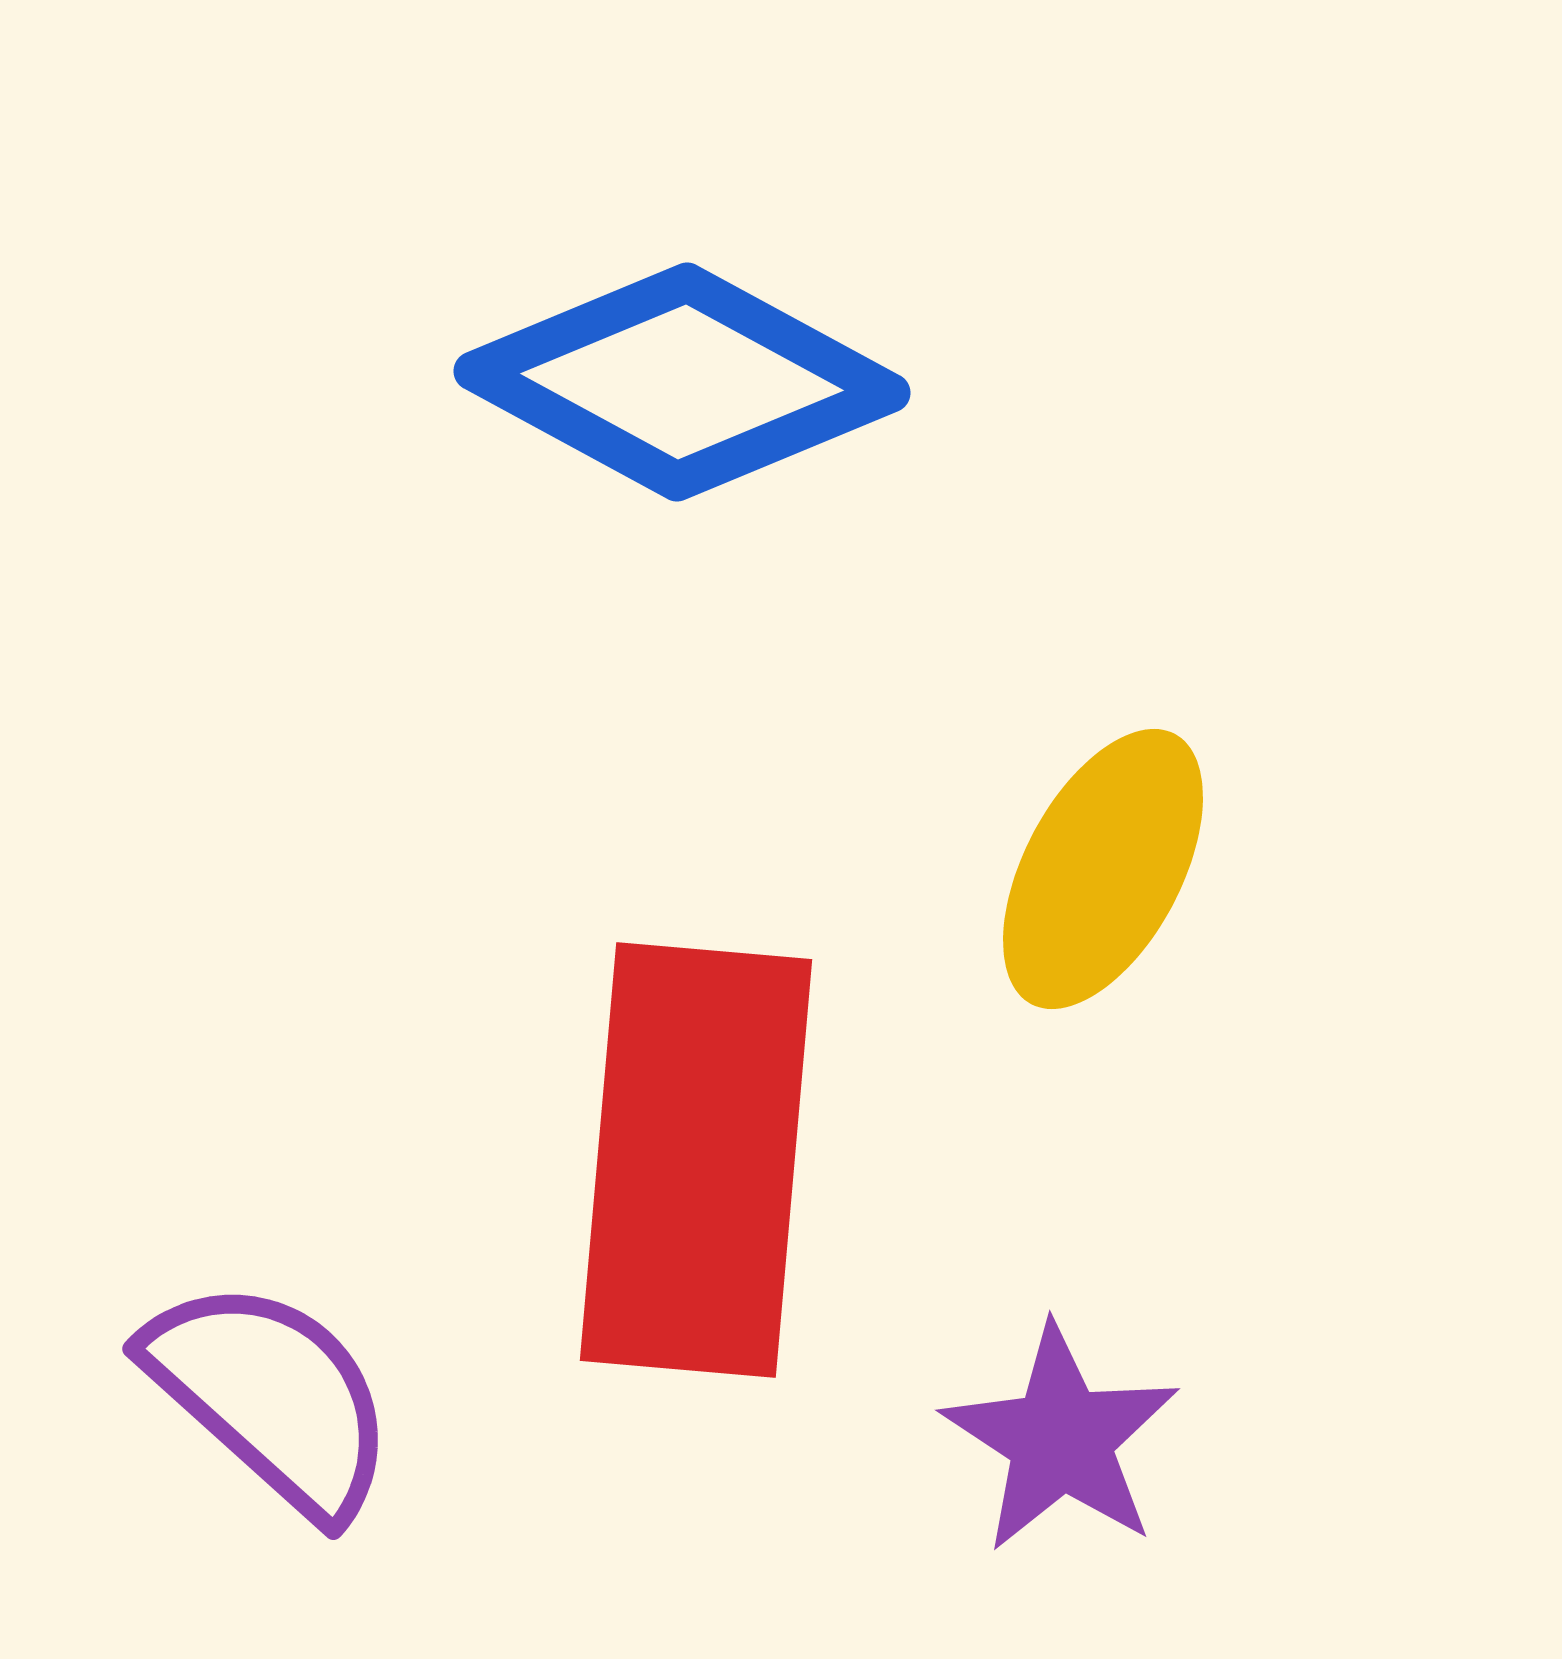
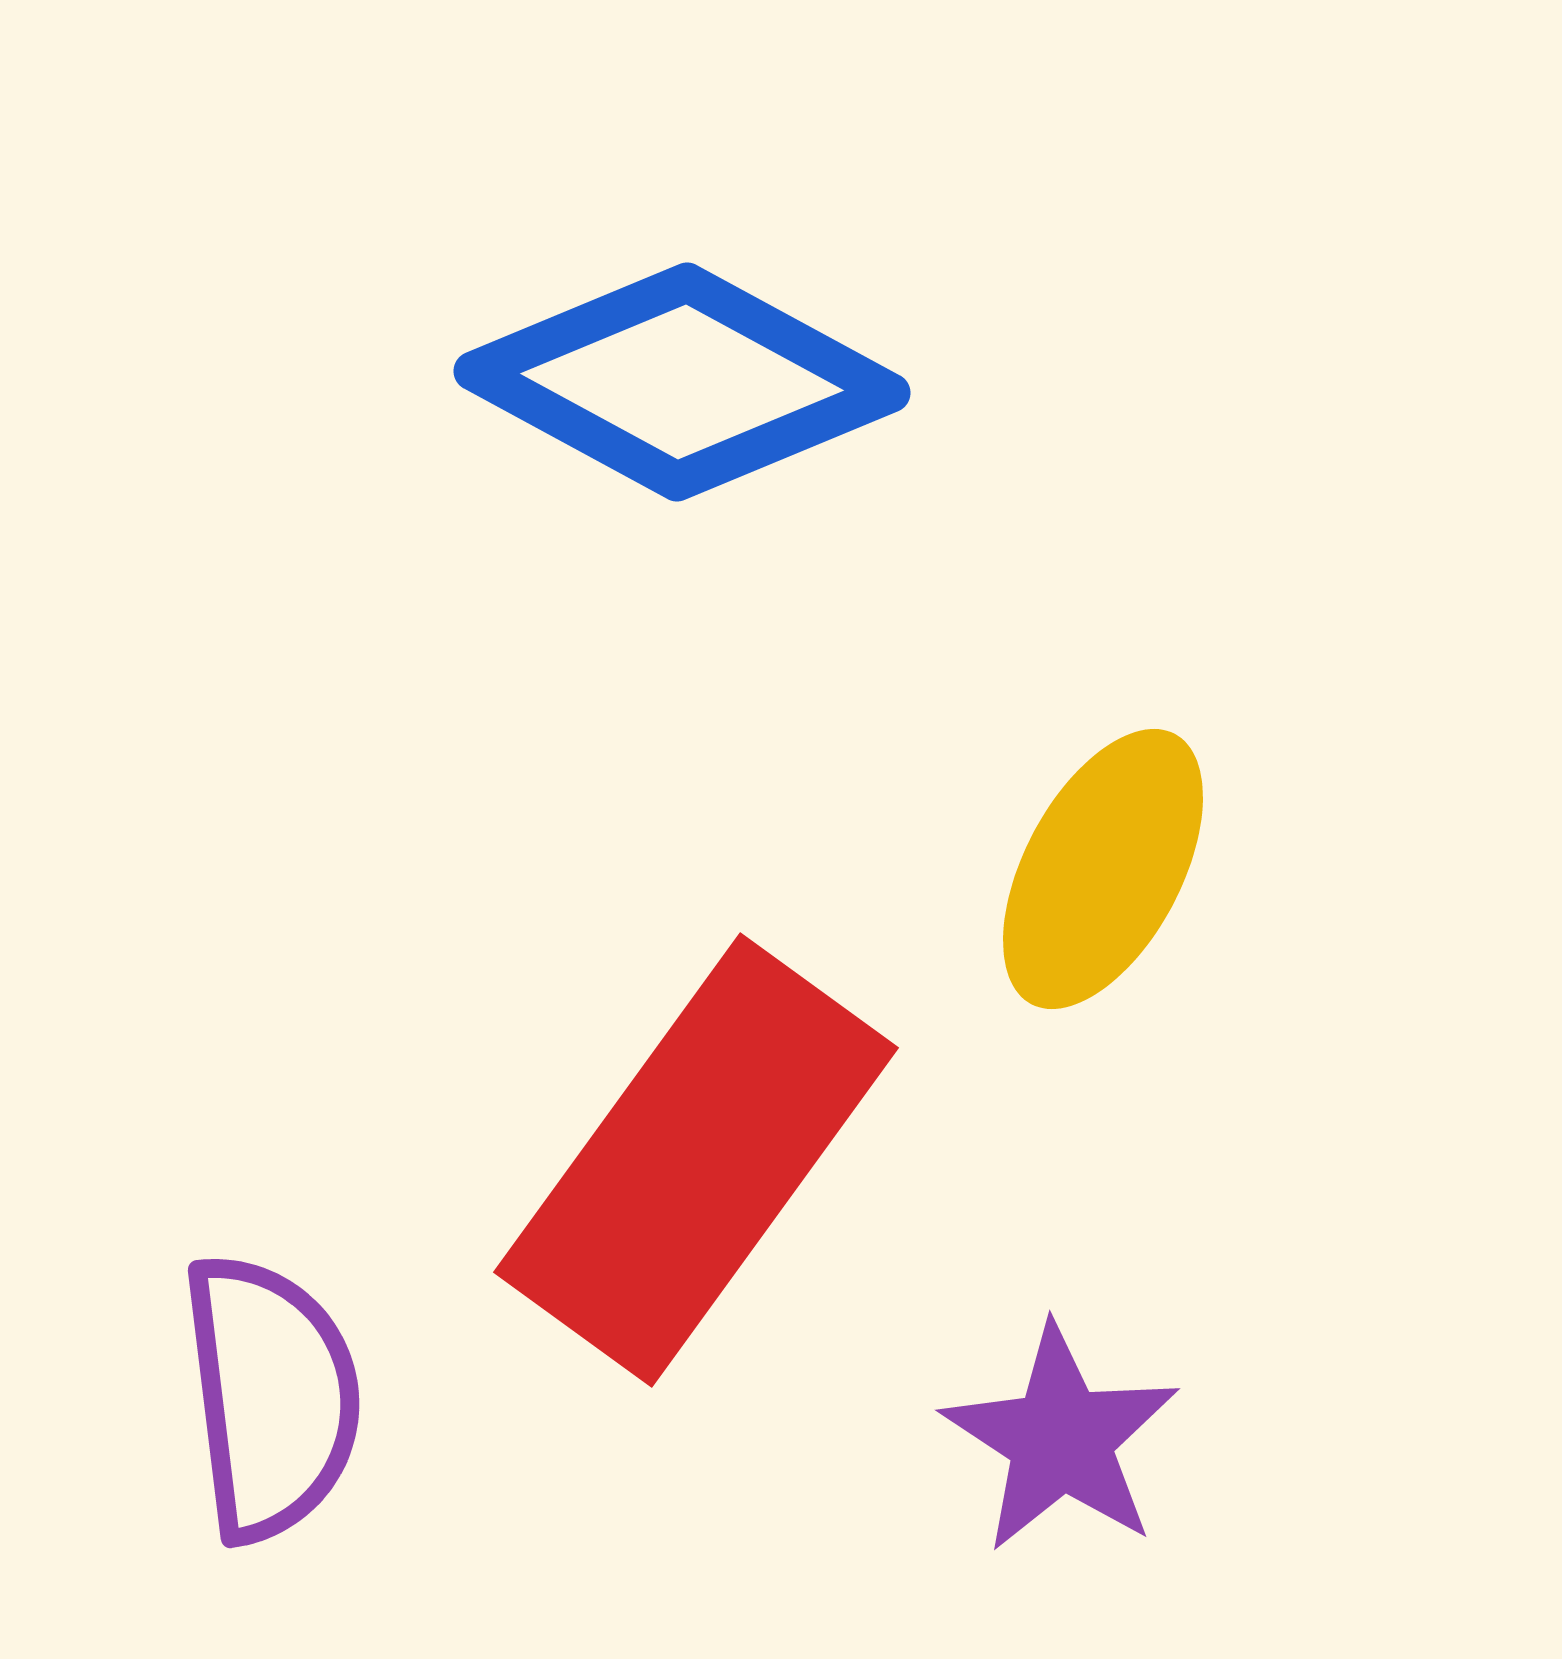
red rectangle: rotated 31 degrees clockwise
purple semicircle: rotated 41 degrees clockwise
